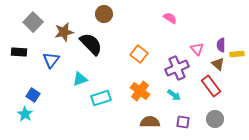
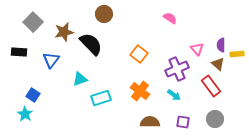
purple cross: moved 1 px down
